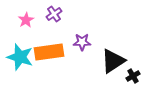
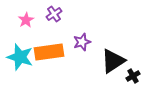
purple star: rotated 18 degrees counterclockwise
